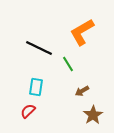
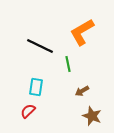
black line: moved 1 px right, 2 px up
green line: rotated 21 degrees clockwise
brown star: moved 1 px left, 1 px down; rotated 18 degrees counterclockwise
